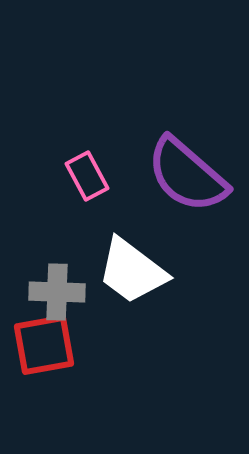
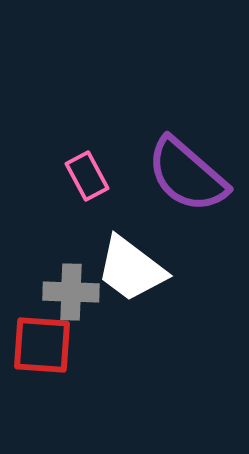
white trapezoid: moved 1 px left, 2 px up
gray cross: moved 14 px right
red square: moved 2 px left; rotated 14 degrees clockwise
